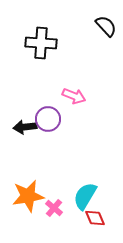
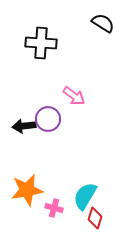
black semicircle: moved 3 px left, 3 px up; rotated 15 degrees counterclockwise
pink arrow: rotated 15 degrees clockwise
black arrow: moved 1 px left, 1 px up
orange star: moved 1 px left, 6 px up
pink cross: rotated 24 degrees counterclockwise
red diamond: rotated 40 degrees clockwise
